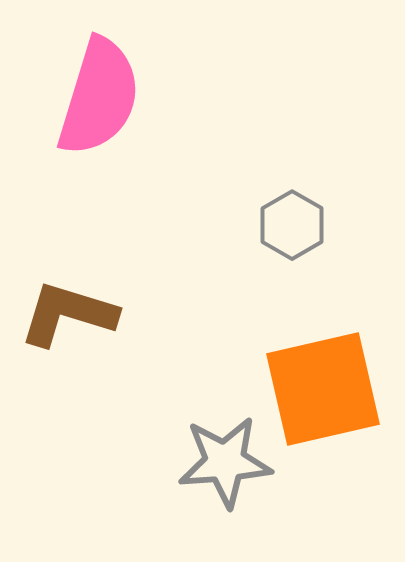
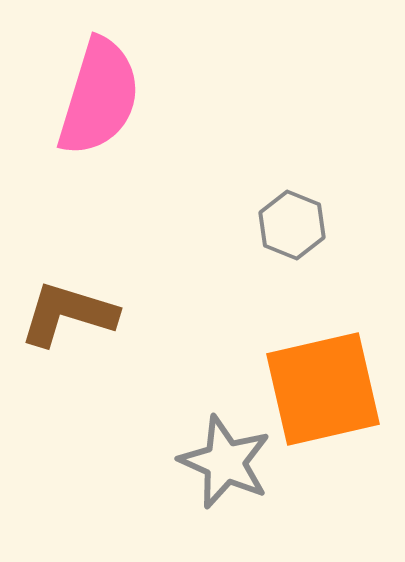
gray hexagon: rotated 8 degrees counterclockwise
gray star: rotated 28 degrees clockwise
